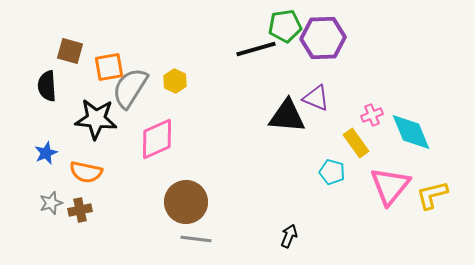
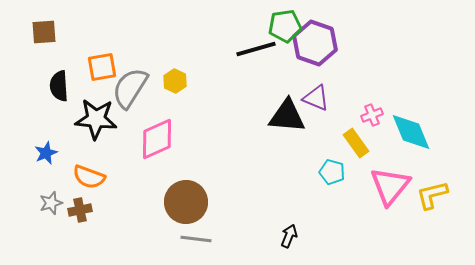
purple hexagon: moved 8 px left, 5 px down; rotated 21 degrees clockwise
brown square: moved 26 px left, 19 px up; rotated 20 degrees counterclockwise
orange square: moved 7 px left
black semicircle: moved 12 px right
orange semicircle: moved 3 px right, 5 px down; rotated 8 degrees clockwise
